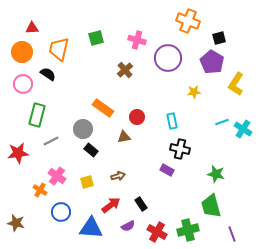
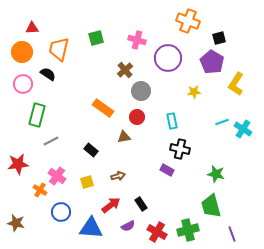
gray circle at (83, 129): moved 58 px right, 38 px up
red star at (18, 153): moved 11 px down
